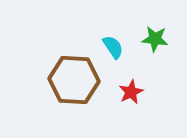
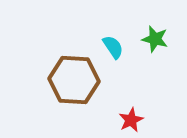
green star: rotated 8 degrees clockwise
red star: moved 28 px down
